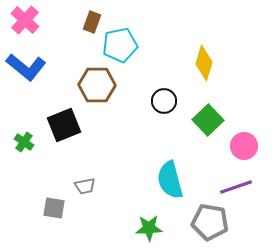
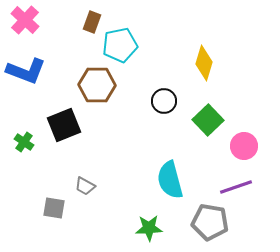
blue L-shape: moved 4 px down; rotated 18 degrees counterclockwise
gray trapezoid: rotated 40 degrees clockwise
